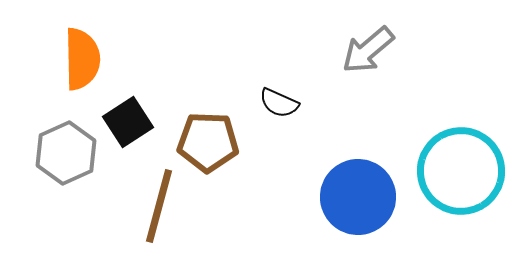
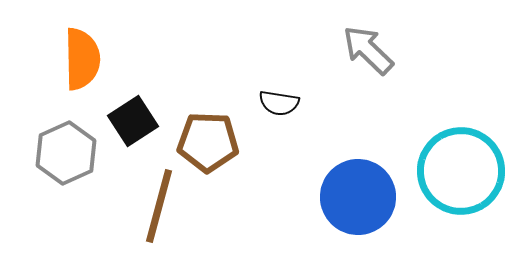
gray arrow: rotated 84 degrees clockwise
black semicircle: rotated 15 degrees counterclockwise
black square: moved 5 px right, 1 px up
